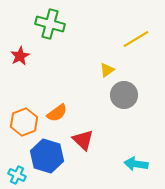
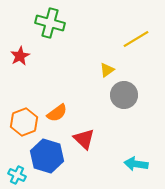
green cross: moved 1 px up
red triangle: moved 1 px right, 1 px up
